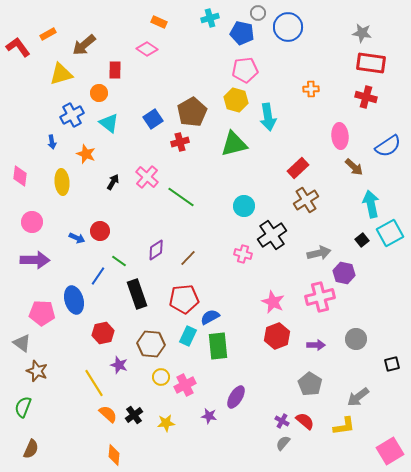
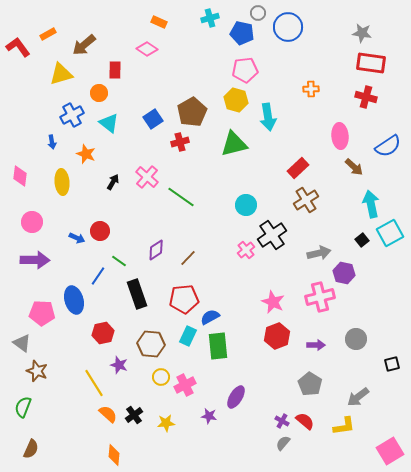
cyan circle at (244, 206): moved 2 px right, 1 px up
pink cross at (243, 254): moved 3 px right, 4 px up; rotated 36 degrees clockwise
